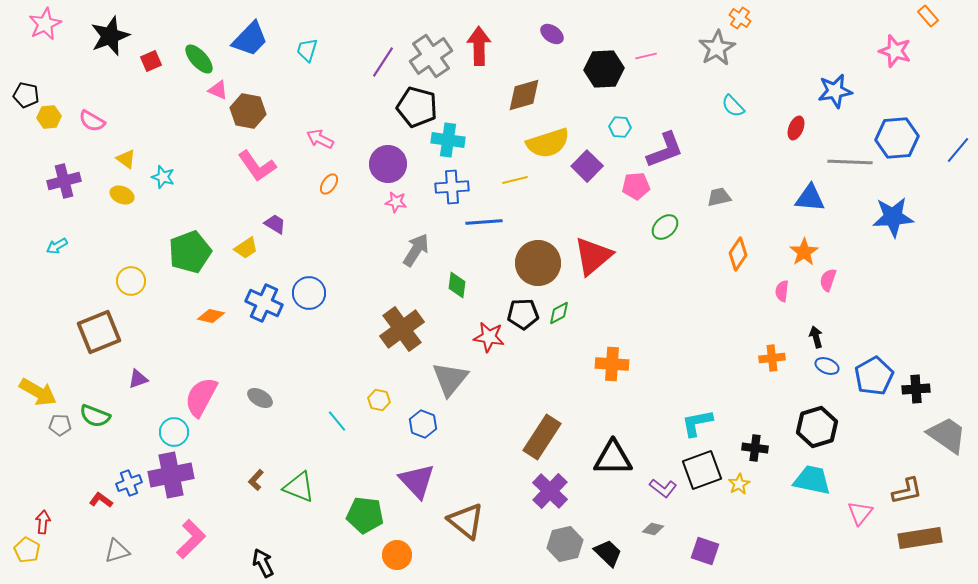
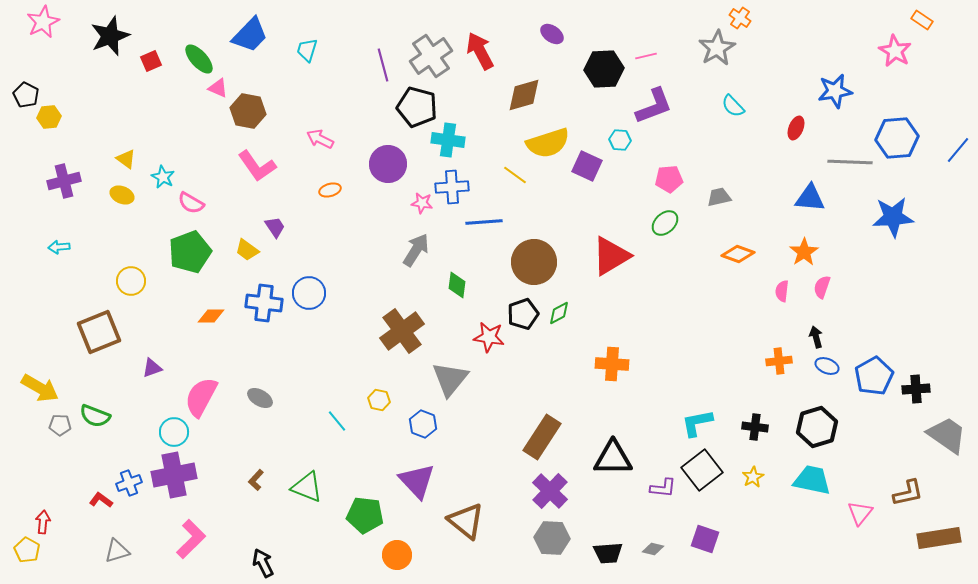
orange rectangle at (928, 16): moved 6 px left, 4 px down; rotated 15 degrees counterclockwise
pink star at (45, 24): moved 2 px left, 2 px up
blue trapezoid at (250, 39): moved 4 px up
red arrow at (479, 46): moved 1 px right, 5 px down; rotated 27 degrees counterclockwise
pink star at (895, 51): rotated 12 degrees clockwise
purple line at (383, 62): moved 3 px down; rotated 48 degrees counterclockwise
pink triangle at (218, 90): moved 2 px up
black pentagon at (26, 95): rotated 15 degrees clockwise
pink semicircle at (92, 121): moved 99 px right, 82 px down
cyan hexagon at (620, 127): moved 13 px down
purple L-shape at (665, 150): moved 11 px left, 44 px up
purple square at (587, 166): rotated 20 degrees counterclockwise
cyan star at (163, 177): rotated 10 degrees clockwise
yellow line at (515, 180): moved 5 px up; rotated 50 degrees clockwise
orange ellipse at (329, 184): moved 1 px right, 6 px down; rotated 40 degrees clockwise
pink pentagon at (636, 186): moved 33 px right, 7 px up
pink star at (396, 202): moved 26 px right, 1 px down
purple trapezoid at (275, 224): moved 3 px down; rotated 25 degrees clockwise
green ellipse at (665, 227): moved 4 px up
cyan arrow at (57, 246): moved 2 px right, 1 px down; rotated 25 degrees clockwise
yellow trapezoid at (246, 248): moved 1 px right, 2 px down; rotated 70 degrees clockwise
orange diamond at (738, 254): rotated 76 degrees clockwise
red triangle at (593, 256): moved 18 px right; rotated 9 degrees clockwise
brown circle at (538, 263): moved 4 px left, 1 px up
pink semicircle at (828, 280): moved 6 px left, 7 px down
blue cross at (264, 303): rotated 18 degrees counterclockwise
black pentagon at (523, 314): rotated 16 degrees counterclockwise
orange diamond at (211, 316): rotated 12 degrees counterclockwise
brown cross at (402, 329): moved 2 px down
orange cross at (772, 358): moved 7 px right, 3 px down
purple triangle at (138, 379): moved 14 px right, 11 px up
yellow arrow at (38, 392): moved 2 px right, 4 px up
black cross at (755, 448): moved 21 px up
black square at (702, 470): rotated 18 degrees counterclockwise
purple cross at (171, 475): moved 3 px right
yellow star at (739, 484): moved 14 px right, 7 px up
green triangle at (299, 487): moved 8 px right
purple L-shape at (663, 488): rotated 32 degrees counterclockwise
brown L-shape at (907, 491): moved 1 px right, 2 px down
gray diamond at (653, 529): moved 20 px down
brown rectangle at (920, 538): moved 19 px right
gray hexagon at (565, 544): moved 13 px left, 6 px up; rotated 16 degrees clockwise
purple square at (705, 551): moved 12 px up
black trapezoid at (608, 553): rotated 132 degrees clockwise
